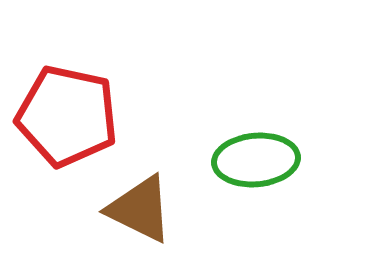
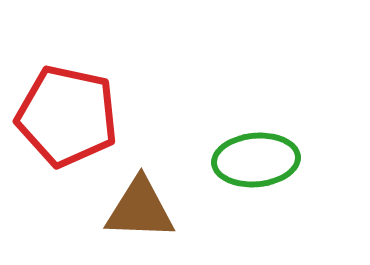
brown triangle: rotated 24 degrees counterclockwise
